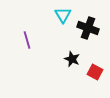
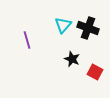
cyan triangle: moved 10 px down; rotated 12 degrees clockwise
